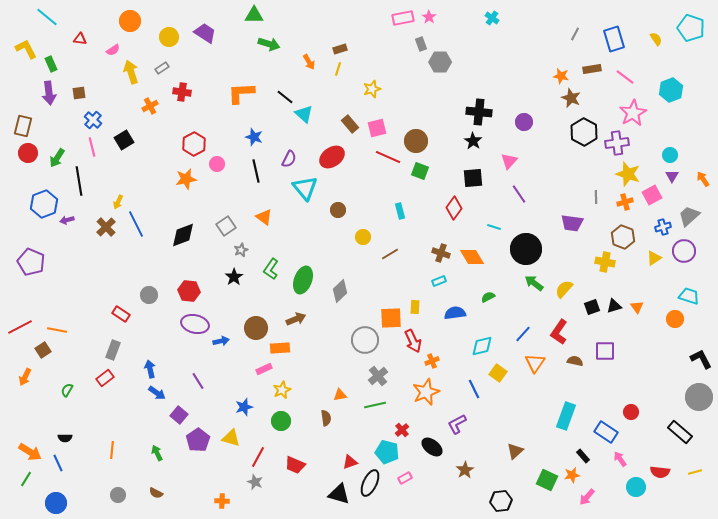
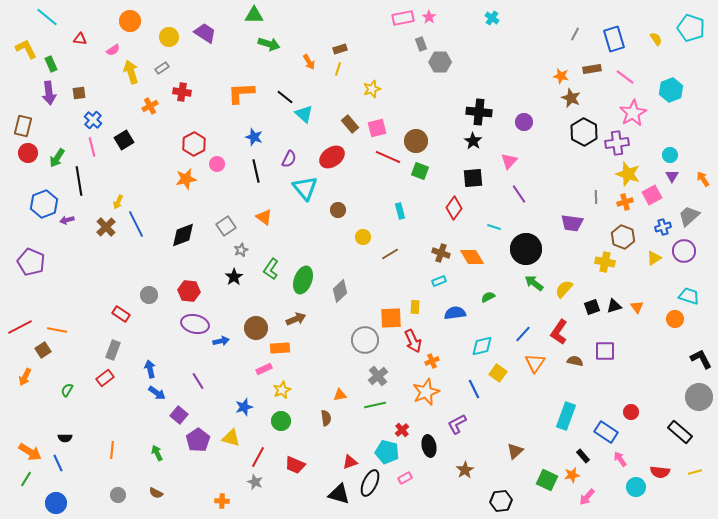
black ellipse at (432, 447): moved 3 px left, 1 px up; rotated 40 degrees clockwise
